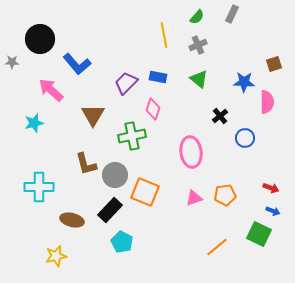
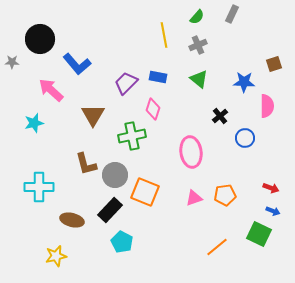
pink semicircle: moved 4 px down
